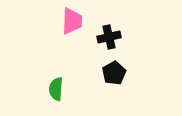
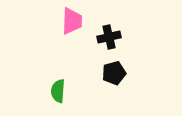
black pentagon: rotated 15 degrees clockwise
green semicircle: moved 2 px right, 2 px down
